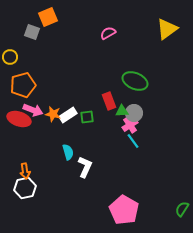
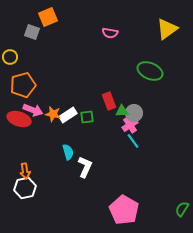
pink semicircle: moved 2 px right; rotated 140 degrees counterclockwise
green ellipse: moved 15 px right, 10 px up
